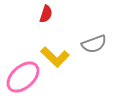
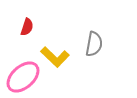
red semicircle: moved 19 px left, 13 px down
gray semicircle: rotated 60 degrees counterclockwise
